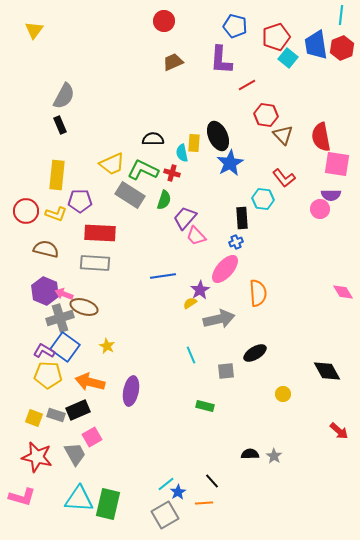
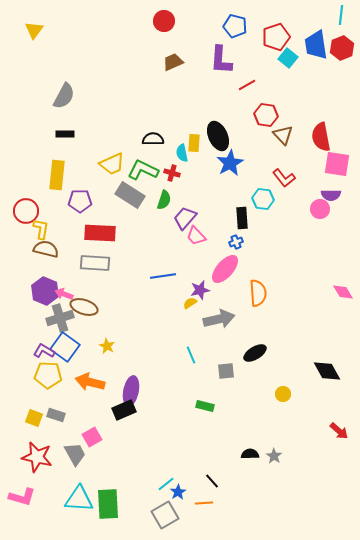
black rectangle at (60, 125): moved 5 px right, 9 px down; rotated 66 degrees counterclockwise
yellow L-shape at (56, 214): moved 15 px left, 15 px down; rotated 100 degrees counterclockwise
purple star at (200, 290): rotated 18 degrees clockwise
black rectangle at (78, 410): moved 46 px right
green rectangle at (108, 504): rotated 16 degrees counterclockwise
